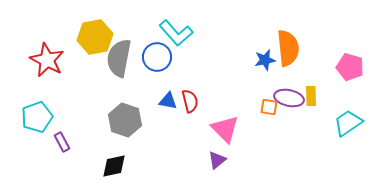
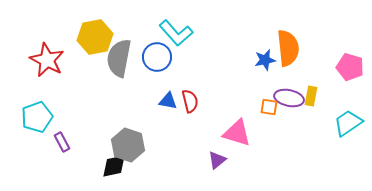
yellow rectangle: rotated 12 degrees clockwise
gray hexagon: moved 3 px right, 25 px down
pink triangle: moved 12 px right, 4 px down; rotated 28 degrees counterclockwise
